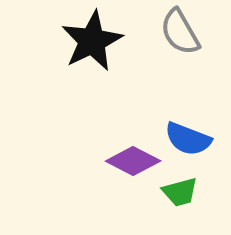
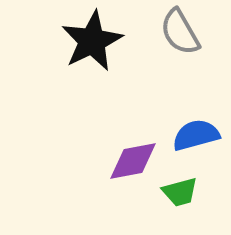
blue semicircle: moved 8 px right, 4 px up; rotated 144 degrees clockwise
purple diamond: rotated 38 degrees counterclockwise
